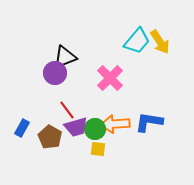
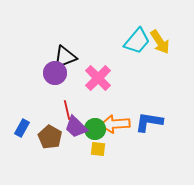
pink cross: moved 12 px left
red line: rotated 24 degrees clockwise
purple trapezoid: rotated 60 degrees clockwise
